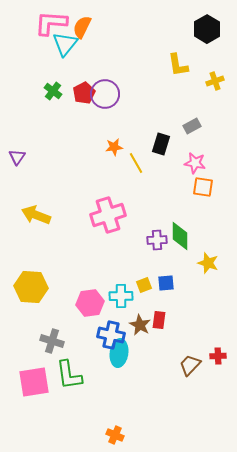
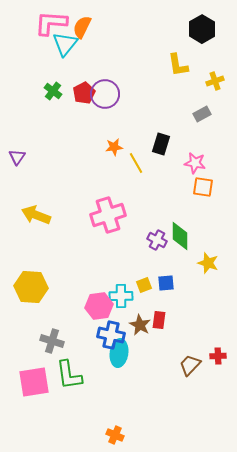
black hexagon: moved 5 px left
gray rectangle: moved 10 px right, 12 px up
purple cross: rotated 30 degrees clockwise
pink hexagon: moved 9 px right, 3 px down
